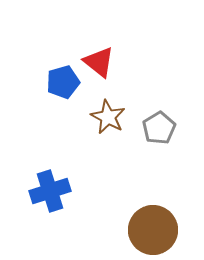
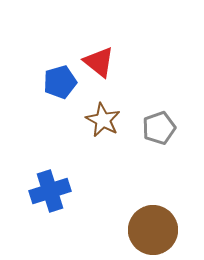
blue pentagon: moved 3 px left
brown star: moved 5 px left, 3 px down
gray pentagon: rotated 12 degrees clockwise
